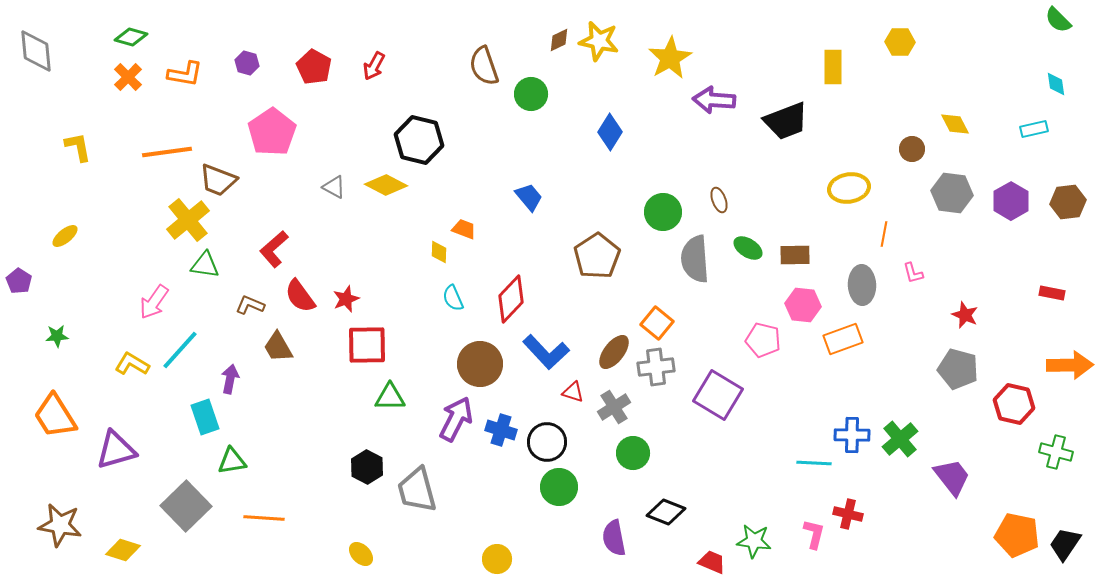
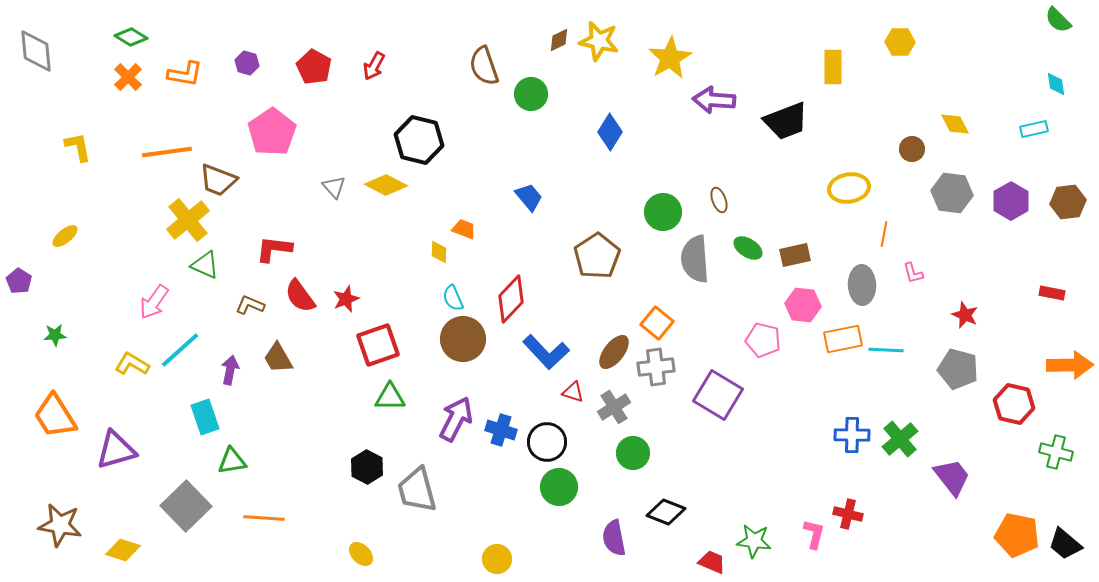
green diamond at (131, 37): rotated 16 degrees clockwise
gray triangle at (334, 187): rotated 20 degrees clockwise
red L-shape at (274, 249): rotated 48 degrees clockwise
brown rectangle at (795, 255): rotated 12 degrees counterclockwise
green triangle at (205, 265): rotated 16 degrees clockwise
green star at (57, 336): moved 2 px left, 1 px up
orange rectangle at (843, 339): rotated 9 degrees clockwise
red square at (367, 345): moved 11 px right; rotated 18 degrees counterclockwise
brown trapezoid at (278, 347): moved 11 px down
cyan line at (180, 350): rotated 6 degrees clockwise
brown circle at (480, 364): moved 17 px left, 25 px up
purple arrow at (230, 379): moved 9 px up
cyan line at (814, 463): moved 72 px right, 113 px up
black trapezoid at (1065, 544): rotated 84 degrees counterclockwise
